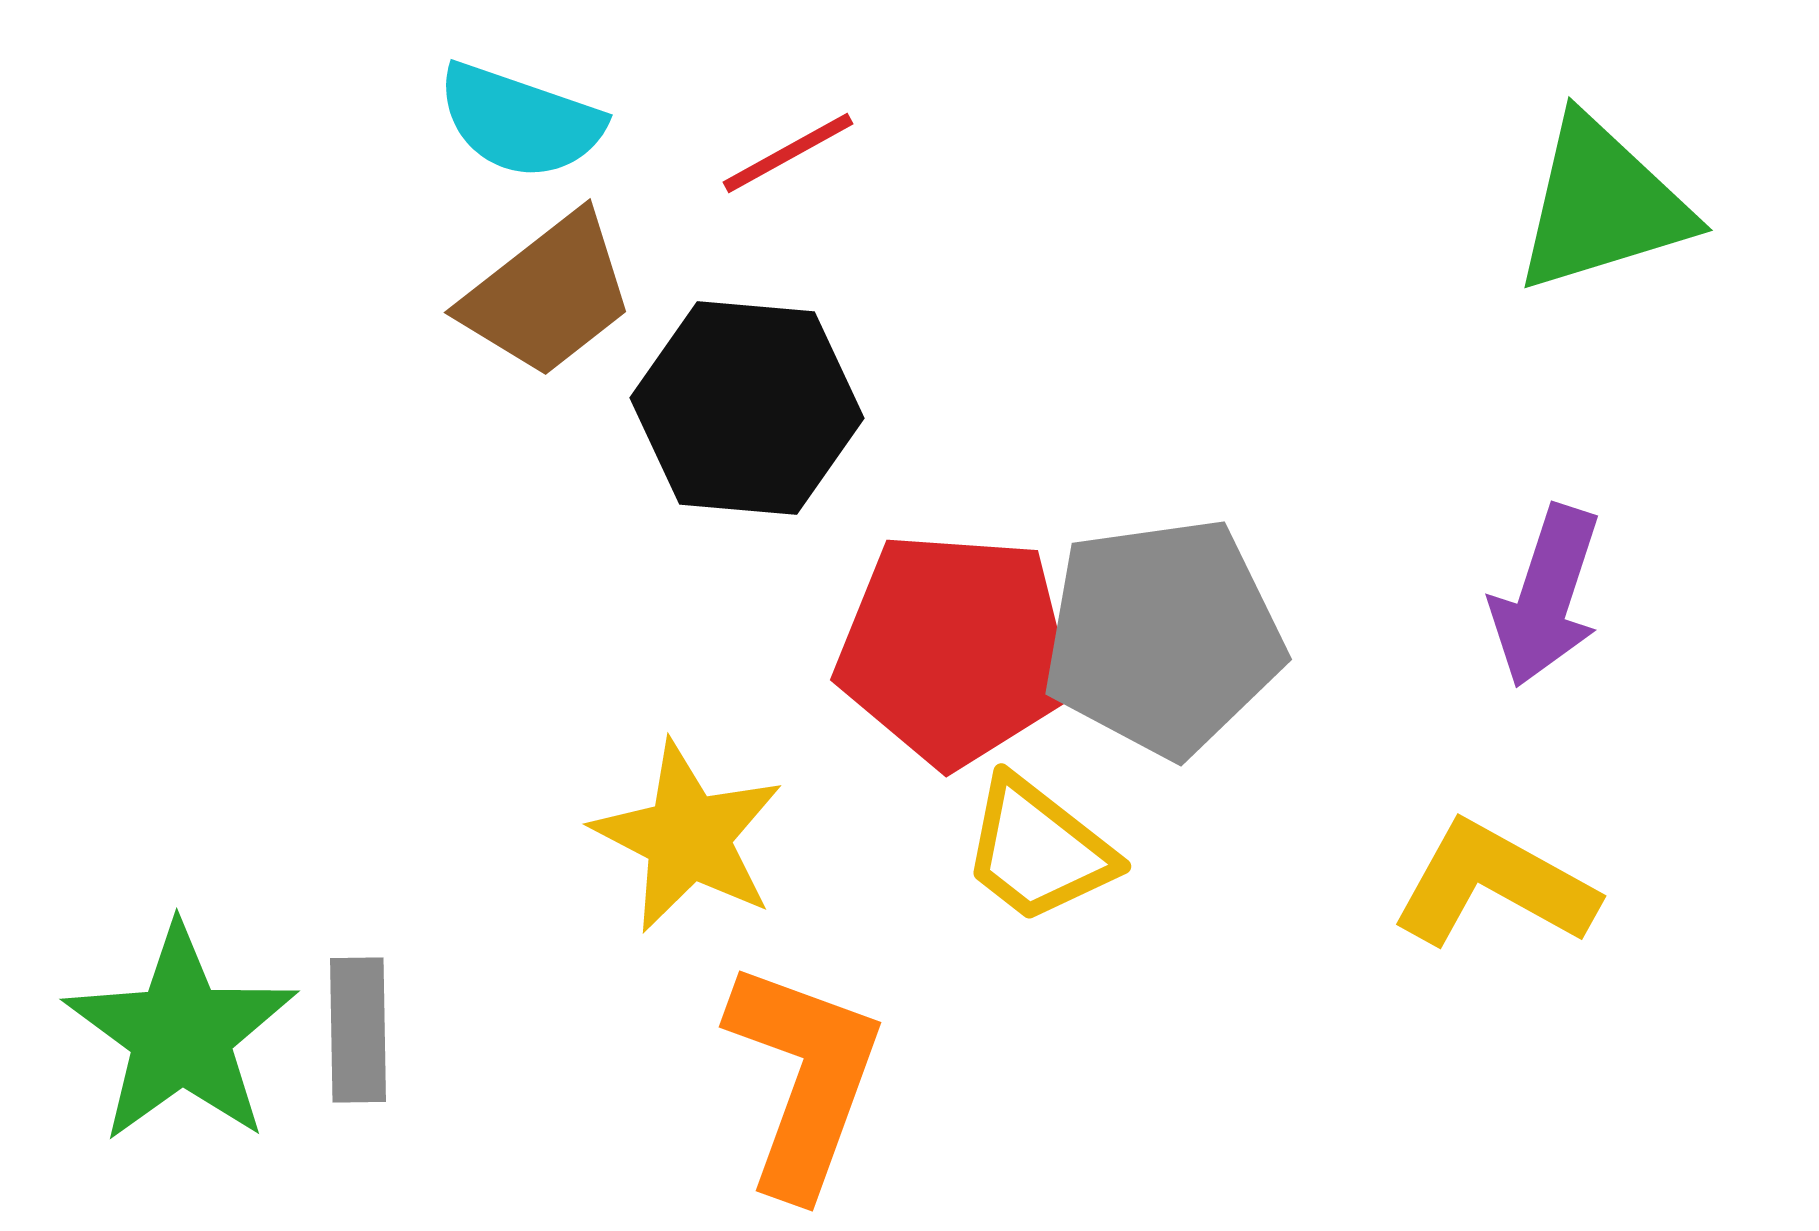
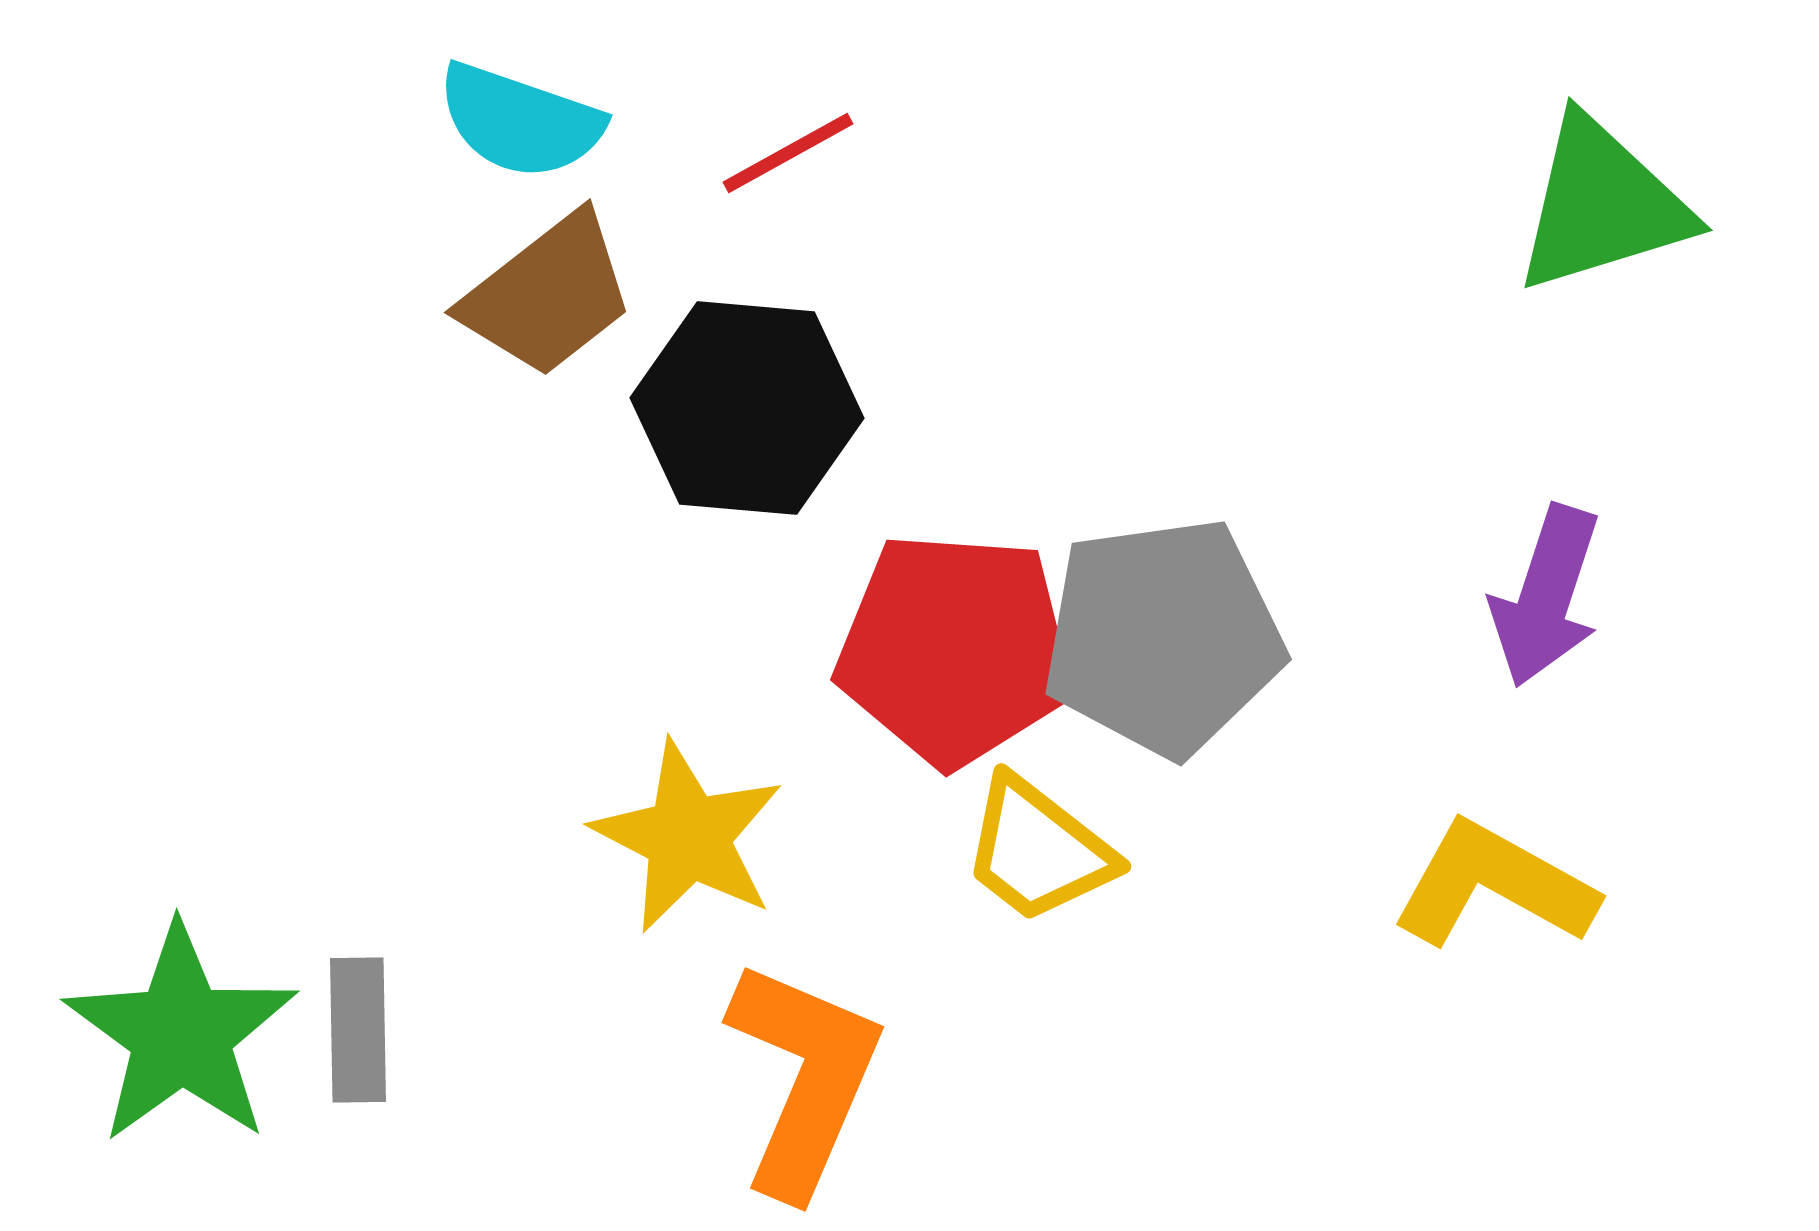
orange L-shape: rotated 3 degrees clockwise
